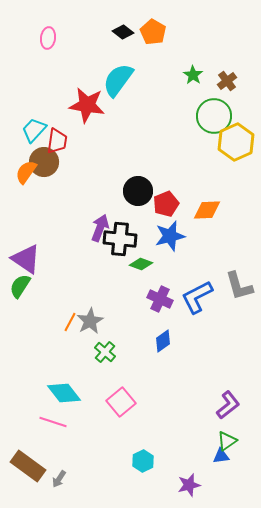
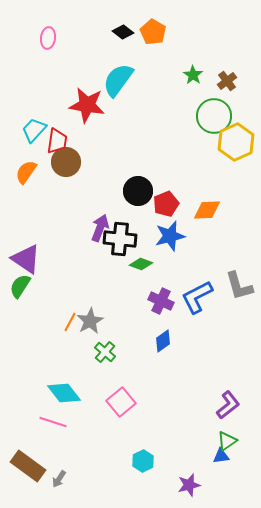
brown circle: moved 22 px right
purple cross: moved 1 px right, 2 px down
